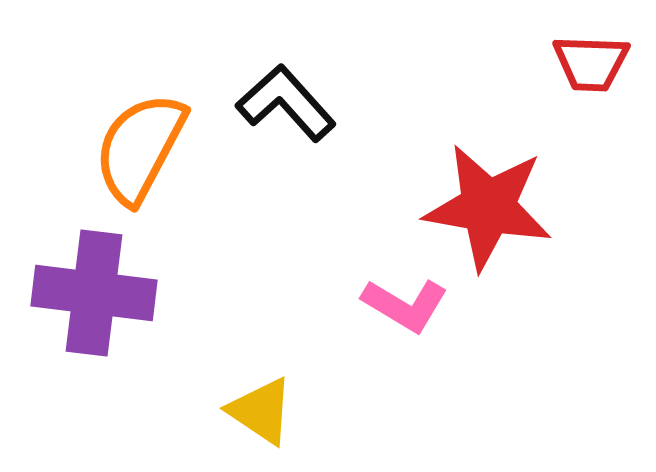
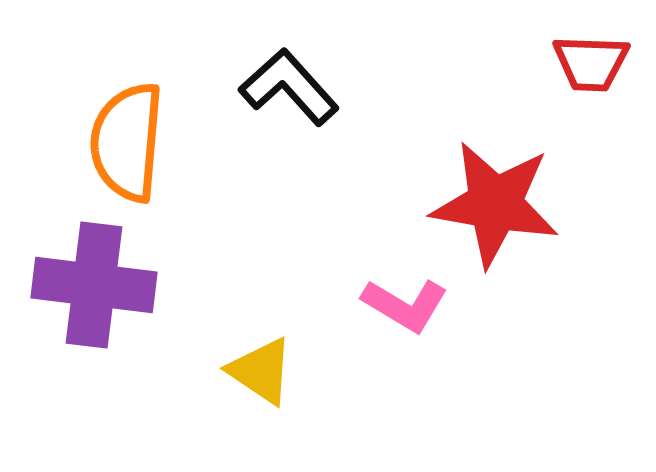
black L-shape: moved 3 px right, 16 px up
orange semicircle: moved 13 px left, 6 px up; rotated 23 degrees counterclockwise
red star: moved 7 px right, 3 px up
purple cross: moved 8 px up
yellow triangle: moved 40 px up
